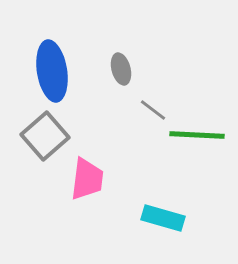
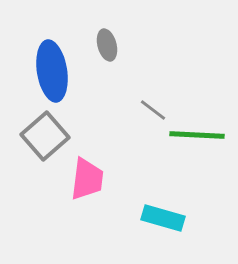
gray ellipse: moved 14 px left, 24 px up
